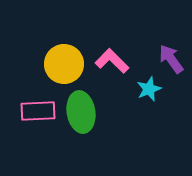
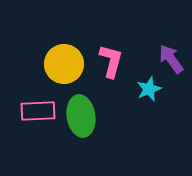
pink L-shape: moved 1 px left; rotated 60 degrees clockwise
green ellipse: moved 4 px down
